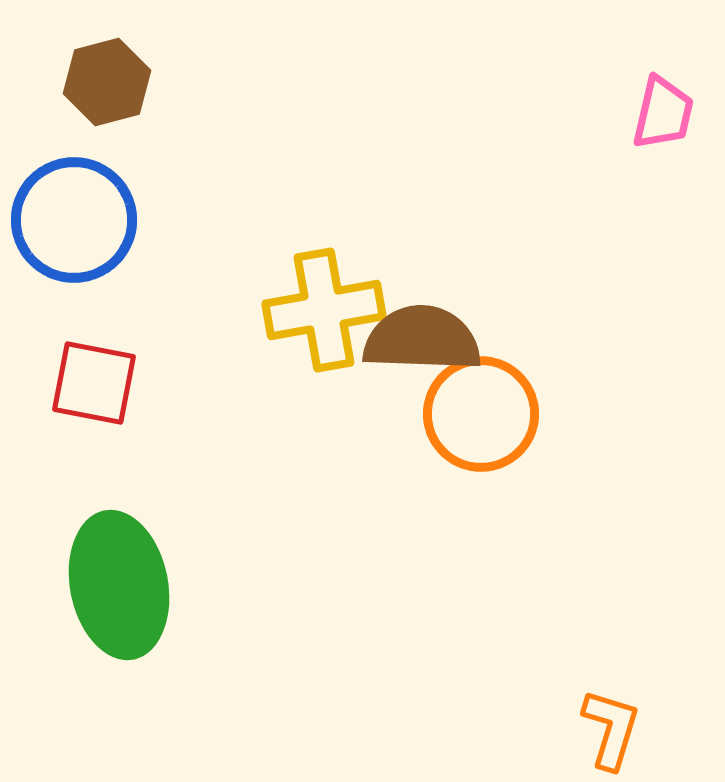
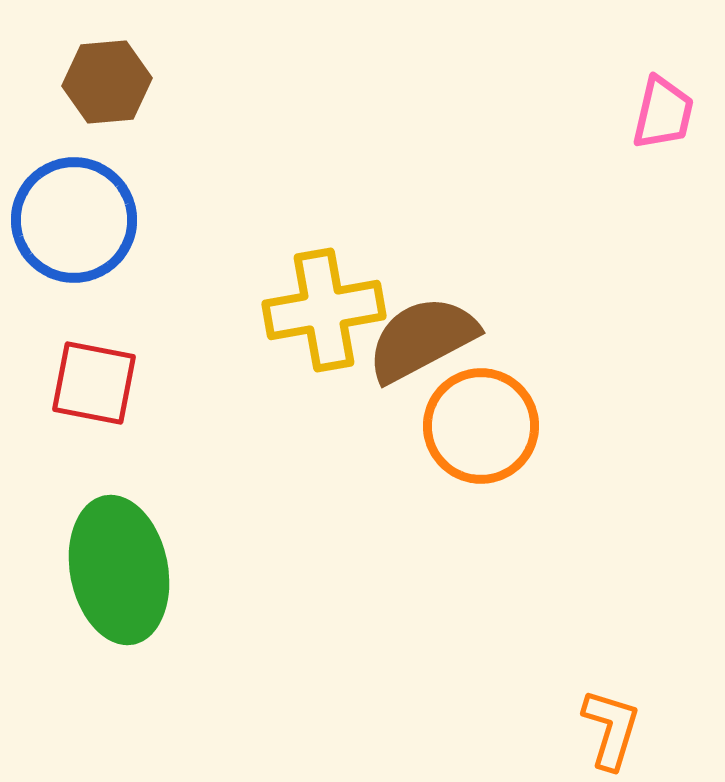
brown hexagon: rotated 10 degrees clockwise
brown semicircle: rotated 30 degrees counterclockwise
orange circle: moved 12 px down
green ellipse: moved 15 px up
